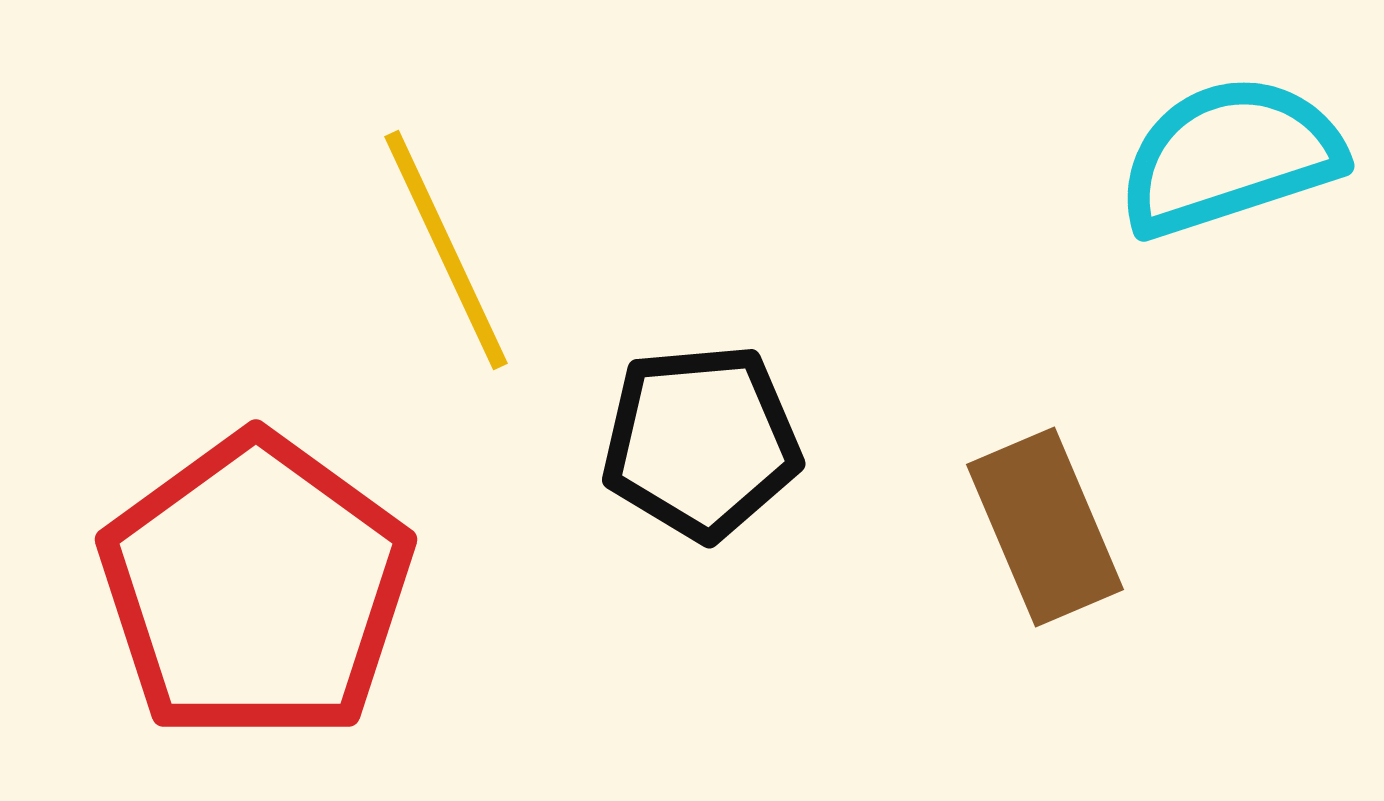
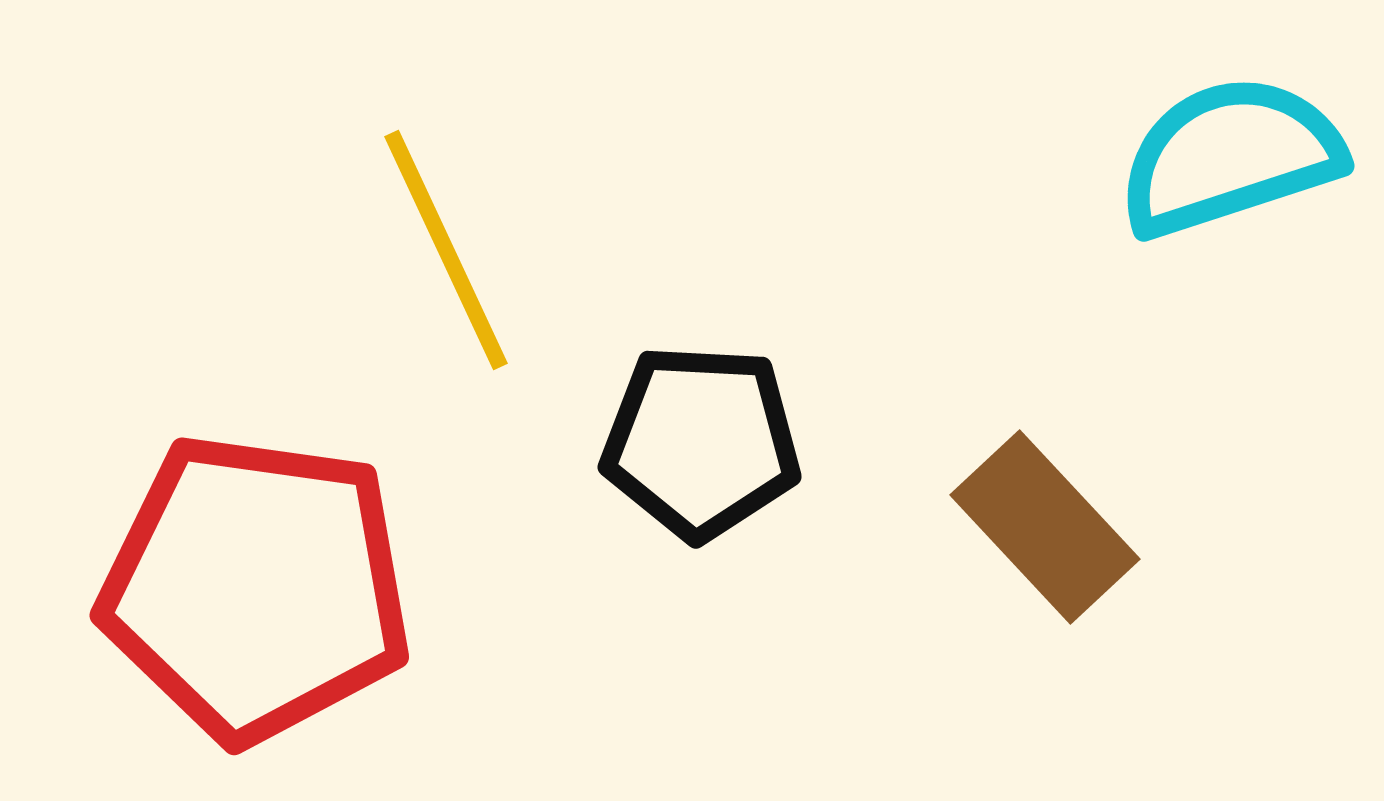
black pentagon: rotated 8 degrees clockwise
brown rectangle: rotated 20 degrees counterclockwise
red pentagon: rotated 28 degrees counterclockwise
